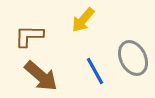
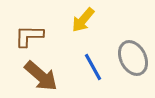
blue line: moved 2 px left, 4 px up
